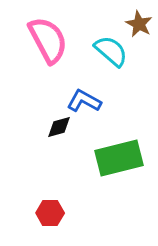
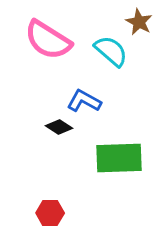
brown star: moved 2 px up
pink semicircle: rotated 150 degrees clockwise
black diamond: rotated 48 degrees clockwise
green rectangle: rotated 12 degrees clockwise
